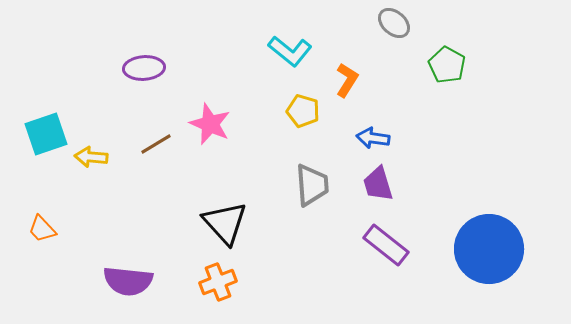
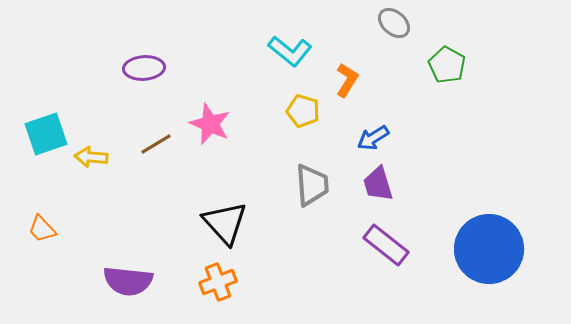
blue arrow: rotated 40 degrees counterclockwise
